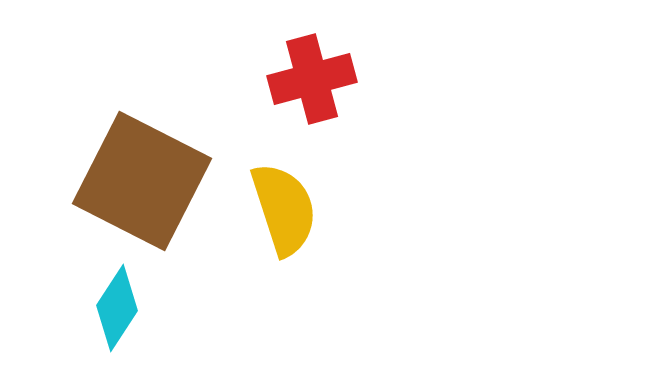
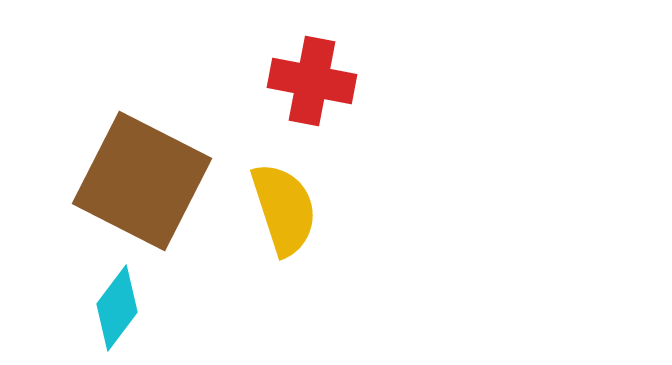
red cross: moved 2 px down; rotated 26 degrees clockwise
cyan diamond: rotated 4 degrees clockwise
